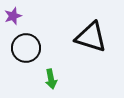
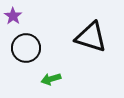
purple star: rotated 18 degrees counterclockwise
green arrow: rotated 84 degrees clockwise
